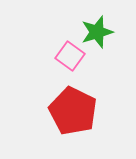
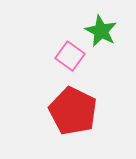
green star: moved 4 px right, 1 px up; rotated 28 degrees counterclockwise
